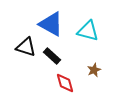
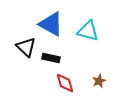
black triangle: rotated 25 degrees clockwise
black rectangle: moved 1 px left, 2 px down; rotated 30 degrees counterclockwise
brown star: moved 5 px right, 11 px down
